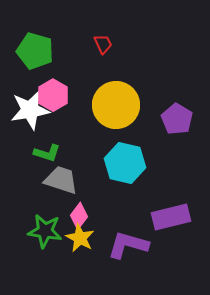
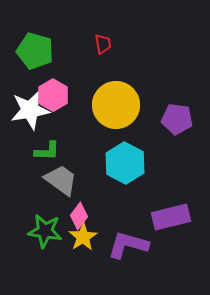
red trapezoid: rotated 15 degrees clockwise
purple pentagon: rotated 24 degrees counterclockwise
green L-shape: moved 2 px up; rotated 16 degrees counterclockwise
cyan hexagon: rotated 15 degrees clockwise
gray trapezoid: rotated 18 degrees clockwise
yellow star: moved 3 px right, 1 px up; rotated 12 degrees clockwise
